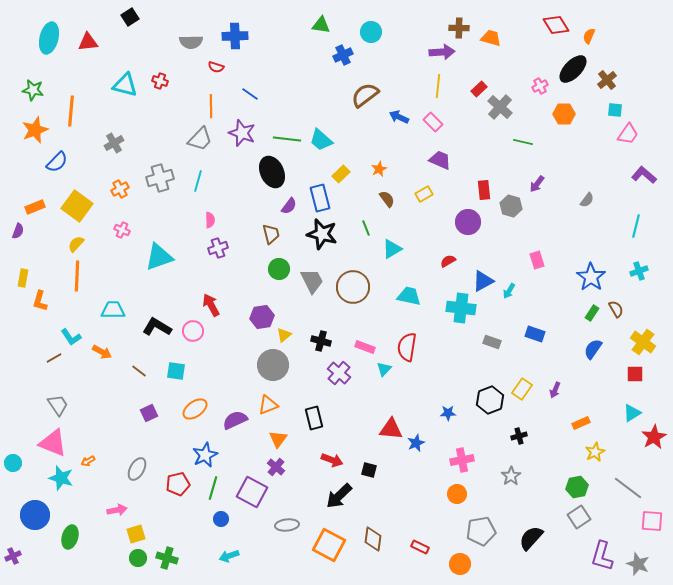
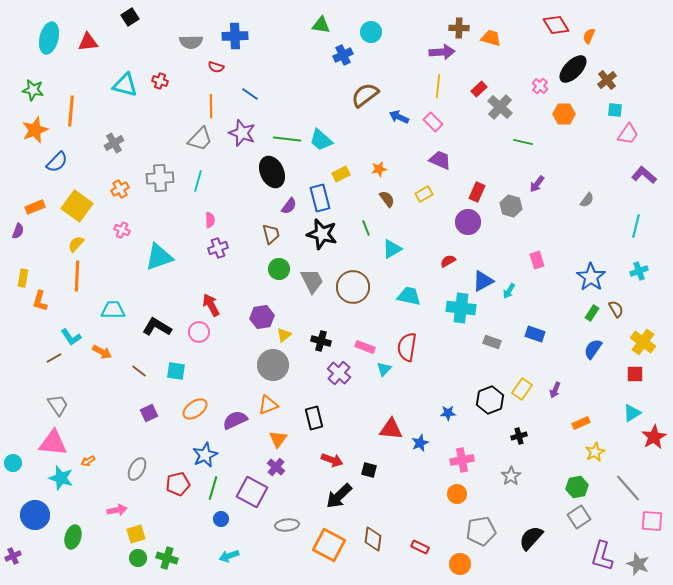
pink cross at (540, 86): rotated 21 degrees counterclockwise
orange star at (379, 169): rotated 14 degrees clockwise
yellow rectangle at (341, 174): rotated 18 degrees clockwise
gray cross at (160, 178): rotated 12 degrees clockwise
red rectangle at (484, 190): moved 7 px left, 2 px down; rotated 30 degrees clockwise
pink circle at (193, 331): moved 6 px right, 1 px down
pink triangle at (53, 443): rotated 16 degrees counterclockwise
blue star at (416, 443): moved 4 px right
gray line at (628, 488): rotated 12 degrees clockwise
green ellipse at (70, 537): moved 3 px right
